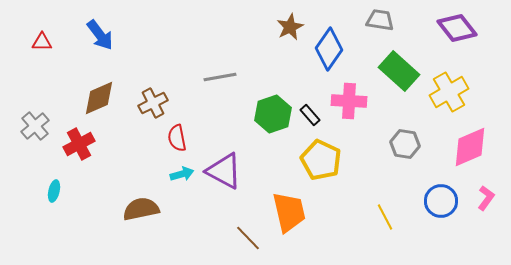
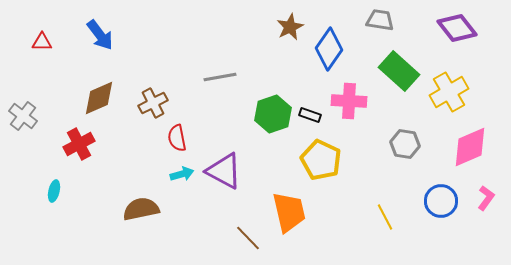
black rectangle: rotated 30 degrees counterclockwise
gray cross: moved 12 px left, 10 px up; rotated 12 degrees counterclockwise
